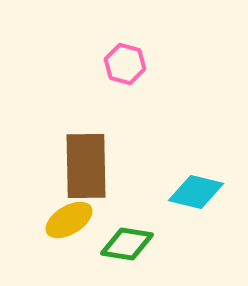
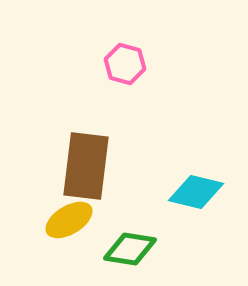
brown rectangle: rotated 8 degrees clockwise
green diamond: moved 3 px right, 5 px down
